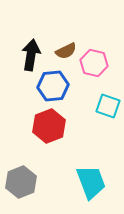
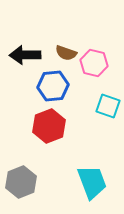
brown semicircle: moved 2 px down; rotated 45 degrees clockwise
black arrow: moved 6 px left; rotated 100 degrees counterclockwise
cyan trapezoid: moved 1 px right
